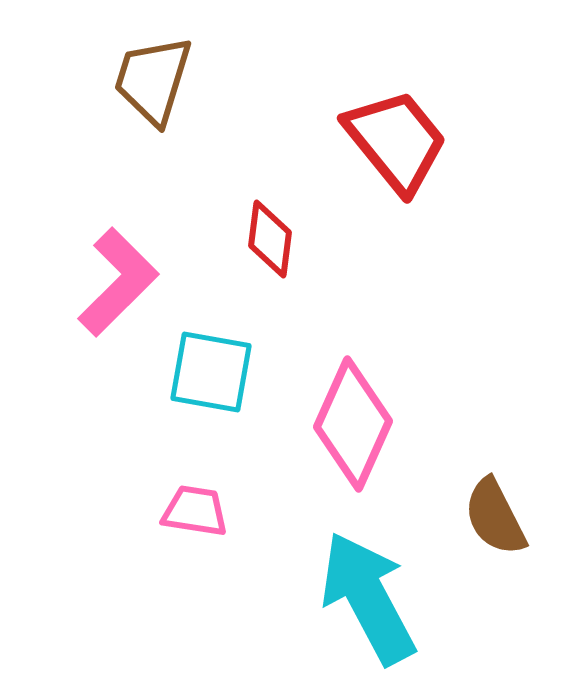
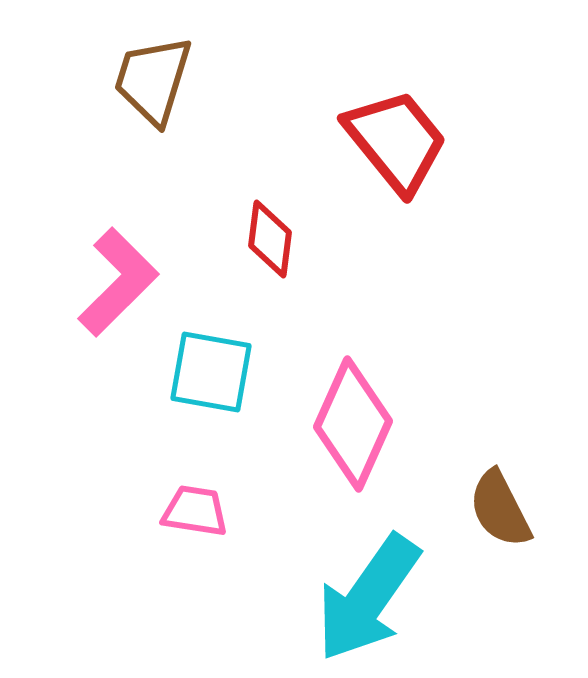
brown semicircle: moved 5 px right, 8 px up
cyan arrow: rotated 117 degrees counterclockwise
